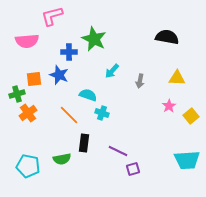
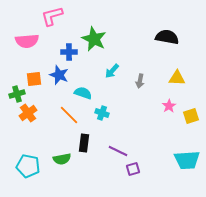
cyan semicircle: moved 5 px left, 2 px up
yellow square: rotated 21 degrees clockwise
